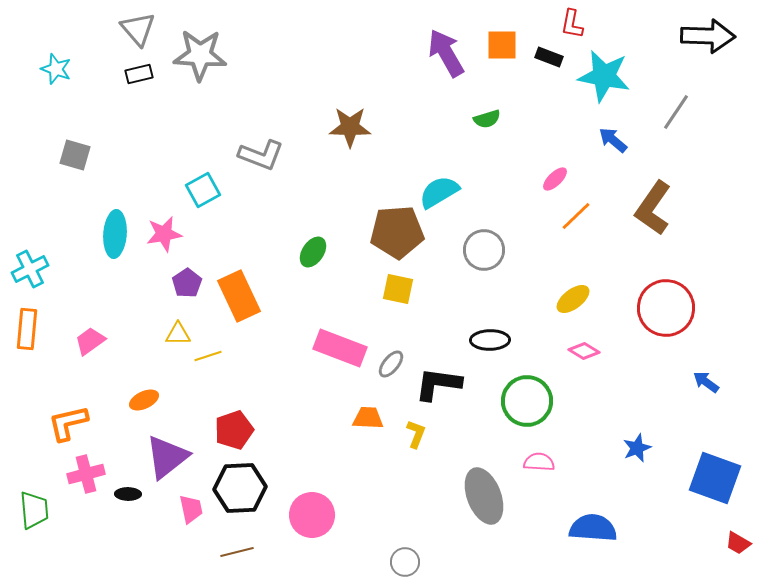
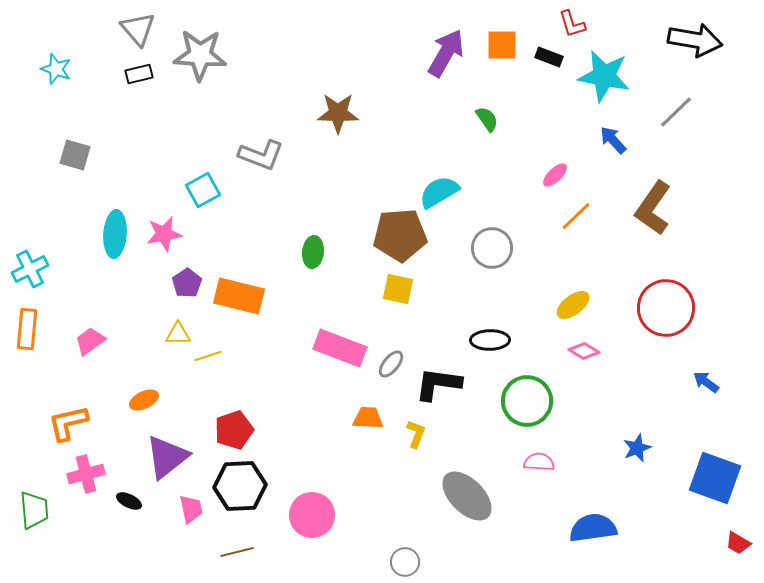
red L-shape at (572, 24): rotated 28 degrees counterclockwise
black arrow at (708, 36): moved 13 px left, 4 px down; rotated 8 degrees clockwise
purple arrow at (446, 53): rotated 60 degrees clockwise
gray line at (676, 112): rotated 12 degrees clockwise
green semicircle at (487, 119): rotated 108 degrees counterclockwise
brown star at (350, 127): moved 12 px left, 14 px up
blue arrow at (613, 140): rotated 8 degrees clockwise
pink ellipse at (555, 179): moved 4 px up
brown pentagon at (397, 232): moved 3 px right, 3 px down
gray circle at (484, 250): moved 8 px right, 2 px up
green ellipse at (313, 252): rotated 28 degrees counterclockwise
orange rectangle at (239, 296): rotated 51 degrees counterclockwise
yellow ellipse at (573, 299): moved 6 px down
black hexagon at (240, 488): moved 2 px up
black ellipse at (128, 494): moved 1 px right, 7 px down; rotated 25 degrees clockwise
gray ellipse at (484, 496): moved 17 px left; rotated 24 degrees counterclockwise
blue semicircle at (593, 528): rotated 12 degrees counterclockwise
